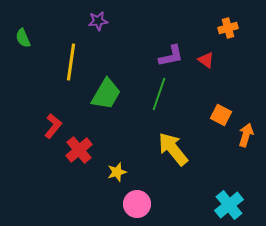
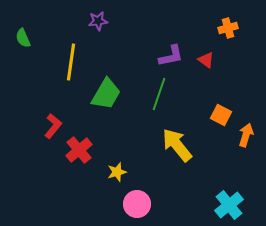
yellow arrow: moved 4 px right, 4 px up
